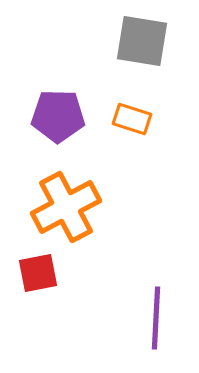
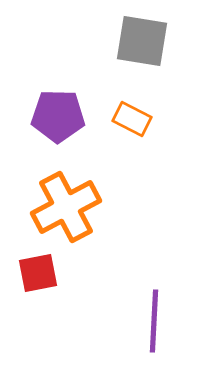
orange rectangle: rotated 9 degrees clockwise
purple line: moved 2 px left, 3 px down
